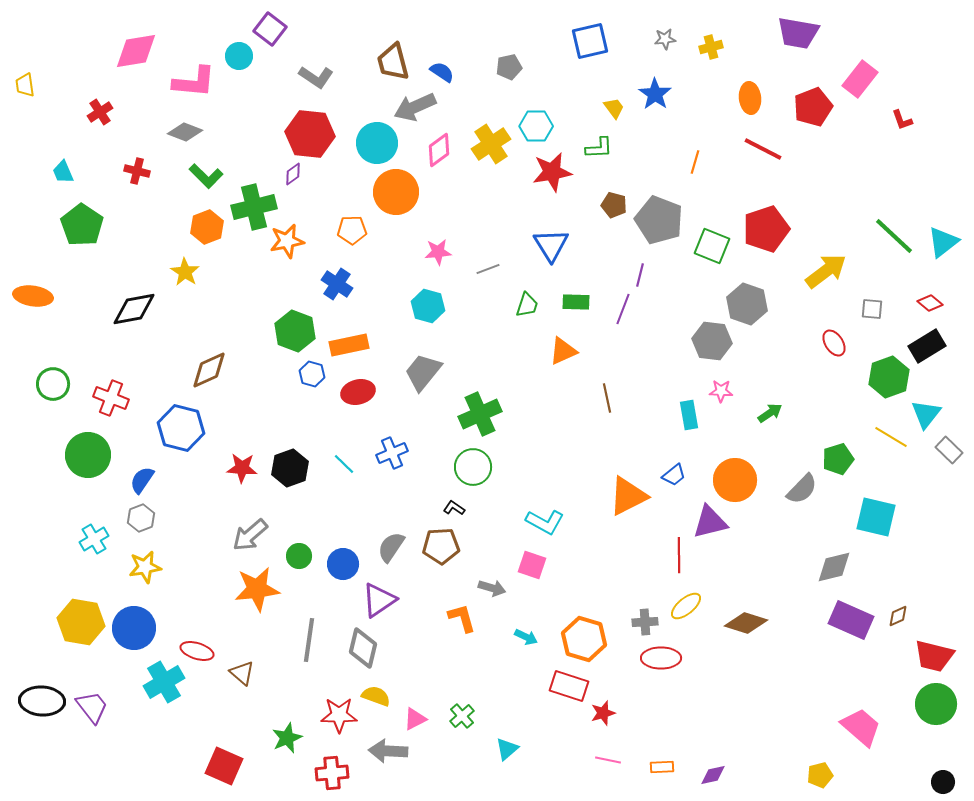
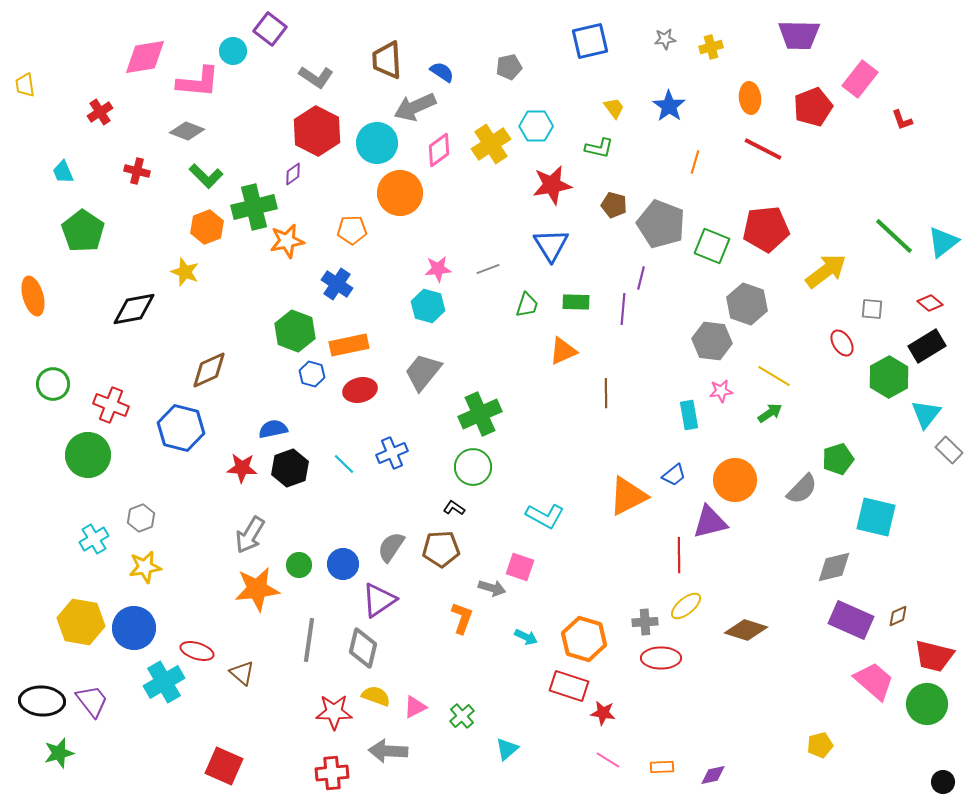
purple trapezoid at (798, 33): moved 1 px right, 2 px down; rotated 9 degrees counterclockwise
pink diamond at (136, 51): moved 9 px right, 6 px down
cyan circle at (239, 56): moved 6 px left, 5 px up
brown trapezoid at (393, 62): moved 6 px left, 2 px up; rotated 12 degrees clockwise
pink L-shape at (194, 82): moved 4 px right
blue star at (655, 94): moved 14 px right, 12 px down
gray diamond at (185, 132): moved 2 px right, 1 px up
red hexagon at (310, 134): moved 7 px right, 3 px up; rotated 21 degrees clockwise
green L-shape at (599, 148): rotated 16 degrees clockwise
red star at (552, 172): moved 13 px down
orange circle at (396, 192): moved 4 px right, 1 px down
gray pentagon at (659, 220): moved 2 px right, 4 px down
green pentagon at (82, 225): moved 1 px right, 6 px down
red pentagon at (766, 229): rotated 12 degrees clockwise
pink star at (438, 252): moved 17 px down
yellow star at (185, 272): rotated 12 degrees counterclockwise
purple line at (640, 275): moved 1 px right, 3 px down
orange ellipse at (33, 296): rotated 66 degrees clockwise
purple line at (623, 309): rotated 16 degrees counterclockwise
red ellipse at (834, 343): moved 8 px right
green hexagon at (889, 377): rotated 9 degrees counterclockwise
pink star at (721, 391): rotated 10 degrees counterclockwise
red ellipse at (358, 392): moved 2 px right, 2 px up
red cross at (111, 398): moved 7 px down
brown line at (607, 398): moved 1 px left, 5 px up; rotated 12 degrees clockwise
yellow line at (891, 437): moved 117 px left, 61 px up
blue semicircle at (142, 480): moved 131 px right, 51 px up; rotated 44 degrees clockwise
cyan L-shape at (545, 522): moved 6 px up
gray arrow at (250, 535): rotated 18 degrees counterclockwise
brown pentagon at (441, 546): moved 3 px down
green circle at (299, 556): moved 9 px down
pink square at (532, 565): moved 12 px left, 2 px down
orange L-shape at (462, 618): rotated 36 degrees clockwise
brown diamond at (746, 623): moved 7 px down
green circle at (936, 704): moved 9 px left
purple trapezoid at (92, 707): moved 6 px up
red star at (603, 713): rotated 25 degrees clockwise
red star at (339, 715): moved 5 px left, 3 px up
pink triangle at (415, 719): moved 12 px up
pink trapezoid at (861, 727): moved 13 px right, 46 px up
green star at (287, 738): moved 228 px left, 15 px down; rotated 8 degrees clockwise
pink line at (608, 760): rotated 20 degrees clockwise
yellow pentagon at (820, 775): moved 30 px up
